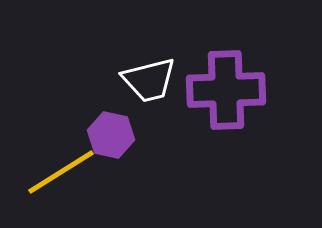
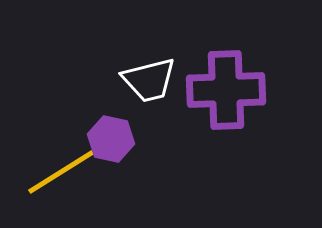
purple hexagon: moved 4 px down
